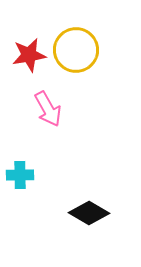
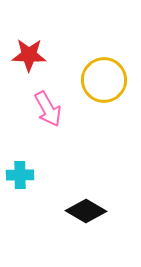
yellow circle: moved 28 px right, 30 px down
red star: rotated 12 degrees clockwise
black diamond: moved 3 px left, 2 px up
